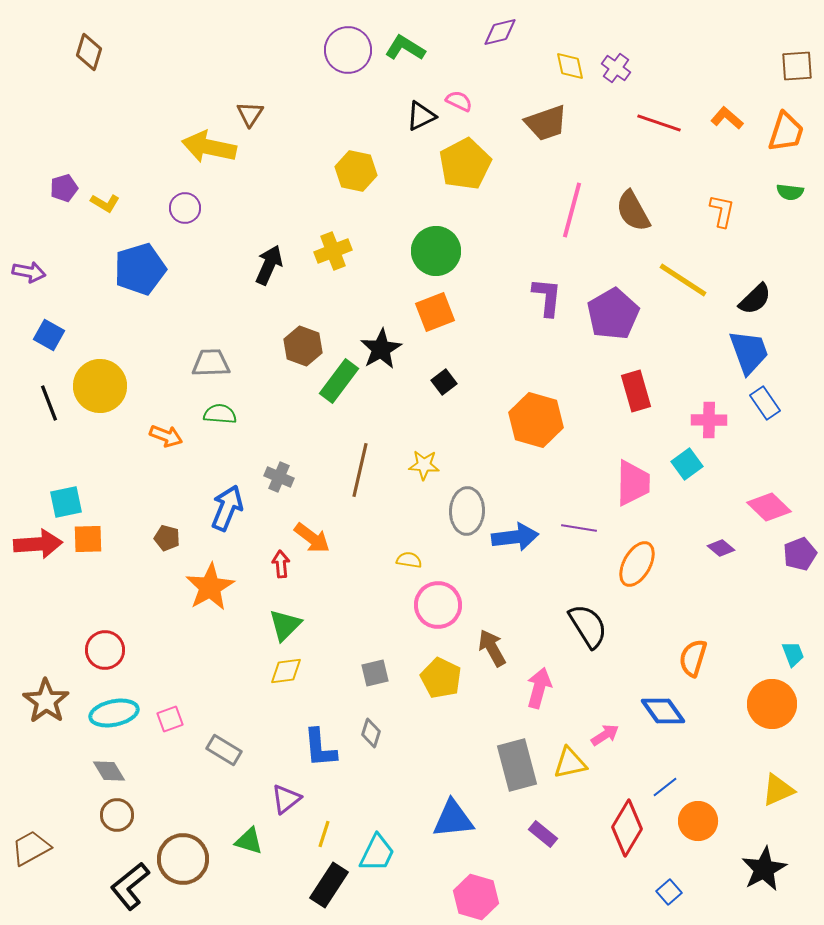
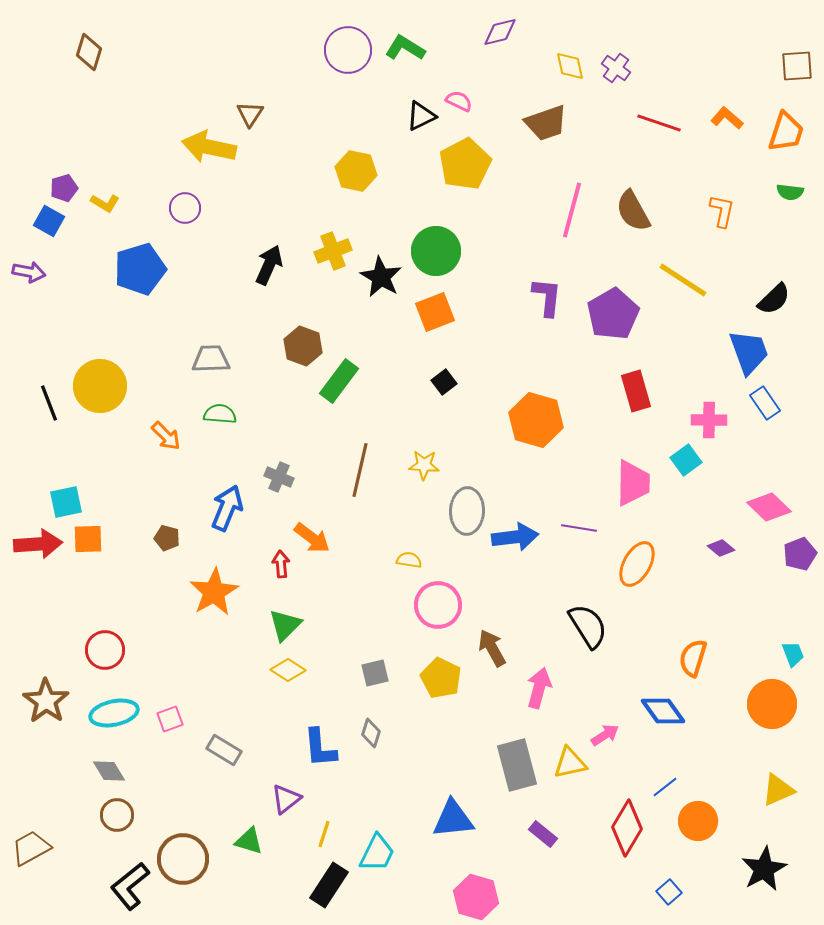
black semicircle at (755, 299): moved 19 px right
blue square at (49, 335): moved 114 px up
black star at (381, 349): moved 72 px up; rotated 12 degrees counterclockwise
gray trapezoid at (211, 363): moved 4 px up
orange arrow at (166, 436): rotated 24 degrees clockwise
cyan square at (687, 464): moved 1 px left, 4 px up
orange star at (210, 587): moved 4 px right, 5 px down
yellow diamond at (286, 671): moved 2 px right, 1 px up; rotated 40 degrees clockwise
